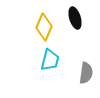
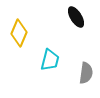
black ellipse: moved 1 px right, 1 px up; rotated 15 degrees counterclockwise
yellow diamond: moved 25 px left, 6 px down
